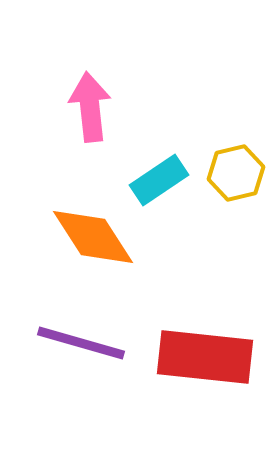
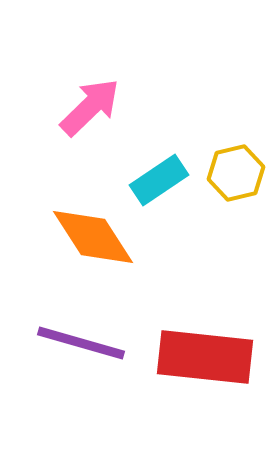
pink arrow: rotated 52 degrees clockwise
